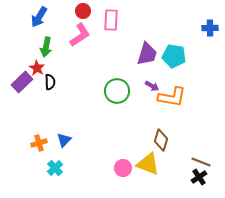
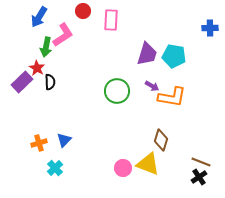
pink L-shape: moved 17 px left
